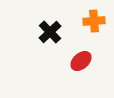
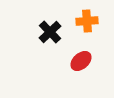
orange cross: moved 7 px left
